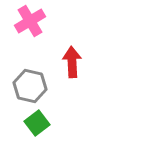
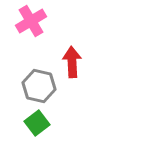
pink cross: moved 1 px right
gray hexagon: moved 9 px right
